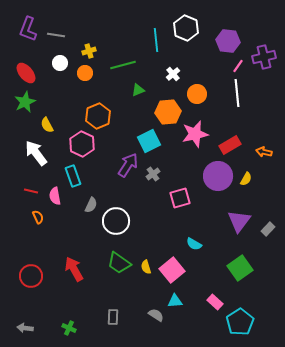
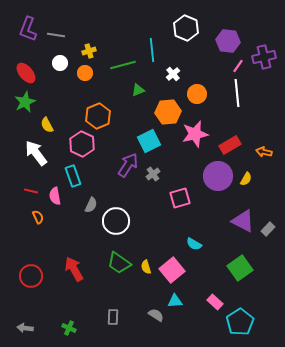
cyan line at (156, 40): moved 4 px left, 10 px down
purple triangle at (239, 221): moved 4 px right; rotated 40 degrees counterclockwise
